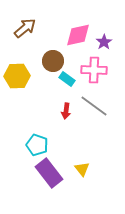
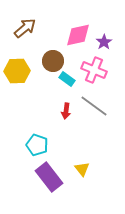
pink cross: rotated 20 degrees clockwise
yellow hexagon: moved 5 px up
purple rectangle: moved 4 px down
